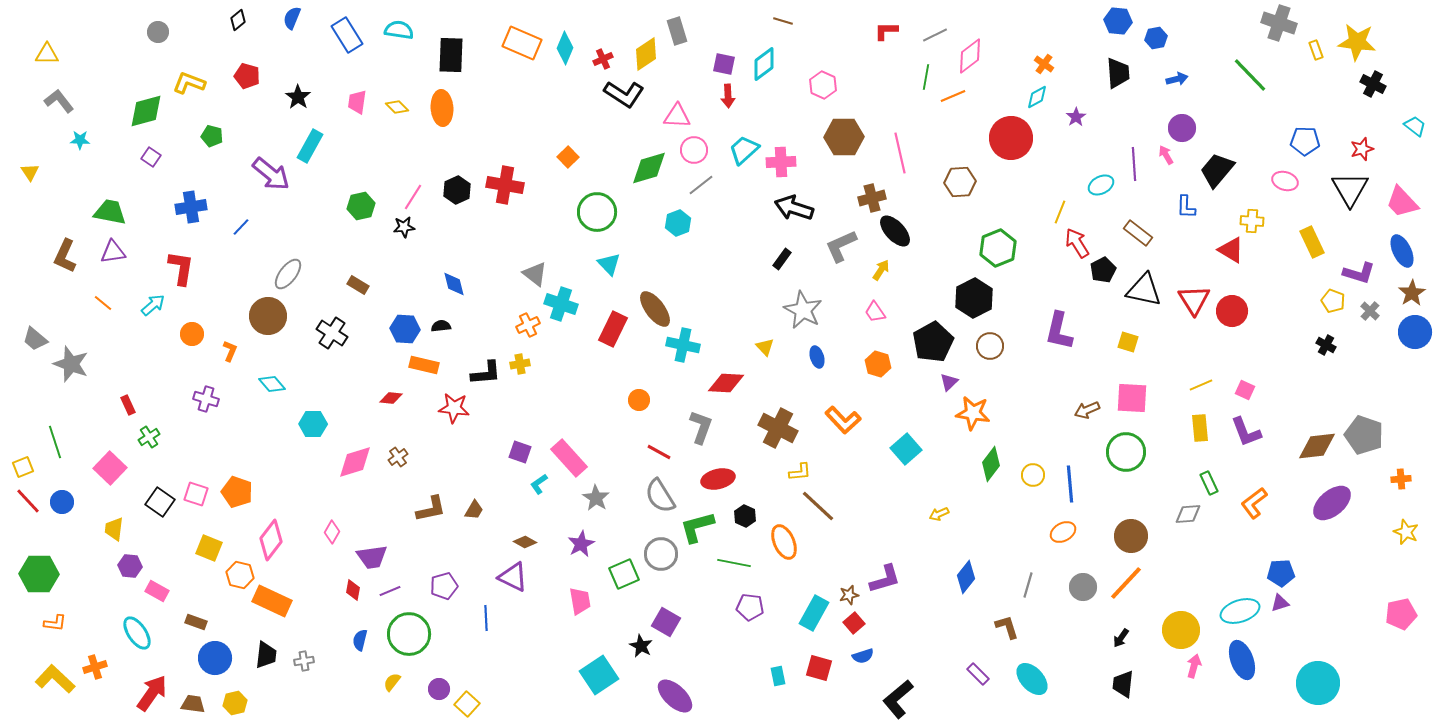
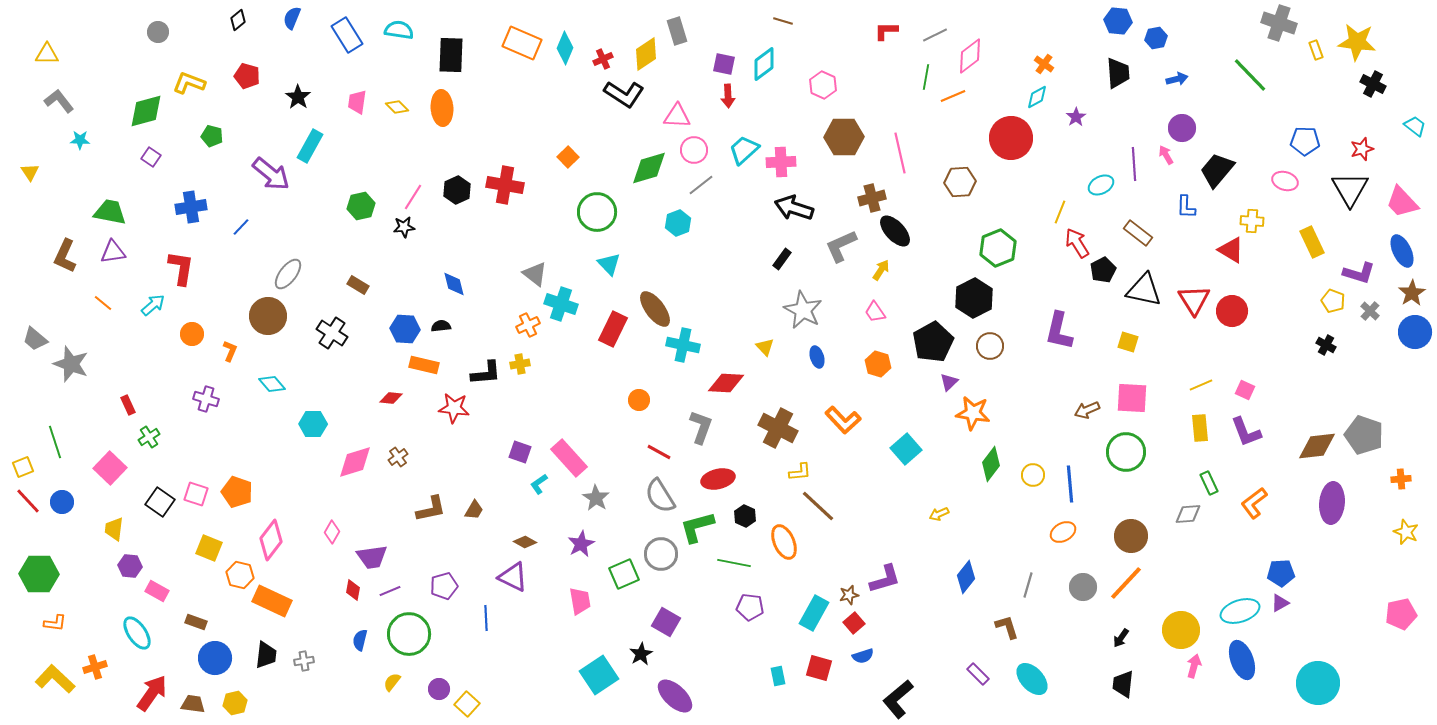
purple ellipse at (1332, 503): rotated 45 degrees counterclockwise
purple triangle at (1280, 603): rotated 12 degrees counterclockwise
black star at (641, 646): moved 8 px down; rotated 15 degrees clockwise
